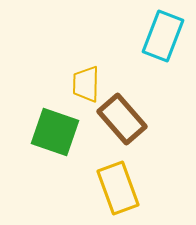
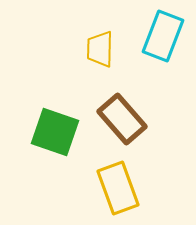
yellow trapezoid: moved 14 px right, 35 px up
